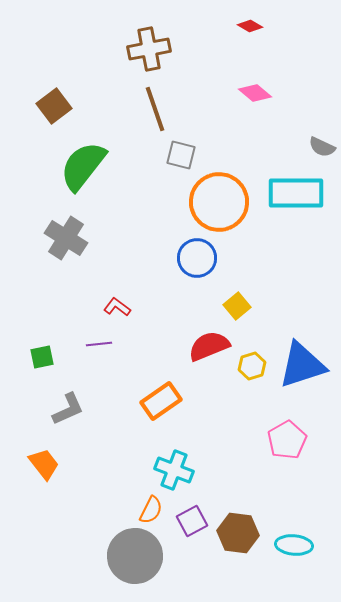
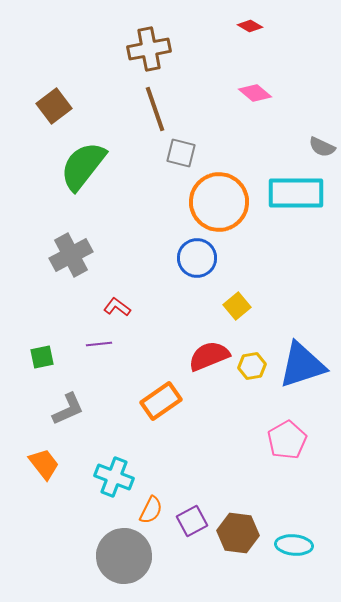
gray square: moved 2 px up
gray cross: moved 5 px right, 17 px down; rotated 30 degrees clockwise
red semicircle: moved 10 px down
yellow hexagon: rotated 8 degrees clockwise
cyan cross: moved 60 px left, 7 px down
gray circle: moved 11 px left
